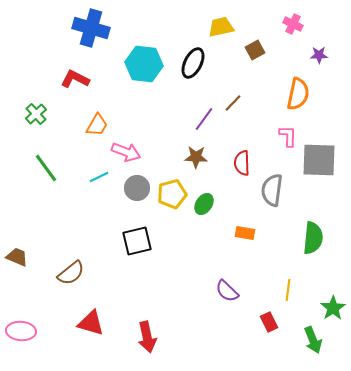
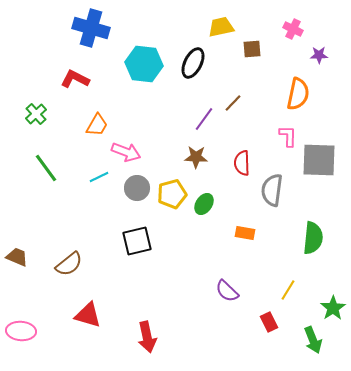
pink cross: moved 5 px down
brown square: moved 3 px left, 1 px up; rotated 24 degrees clockwise
brown semicircle: moved 2 px left, 9 px up
yellow line: rotated 25 degrees clockwise
red triangle: moved 3 px left, 8 px up
